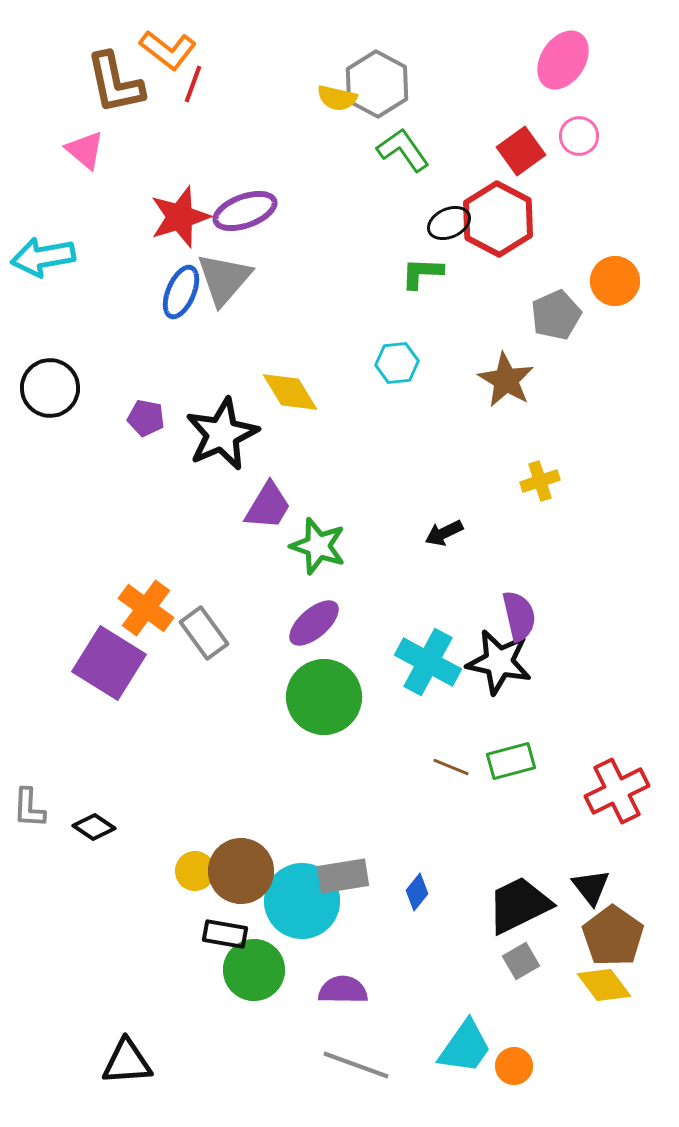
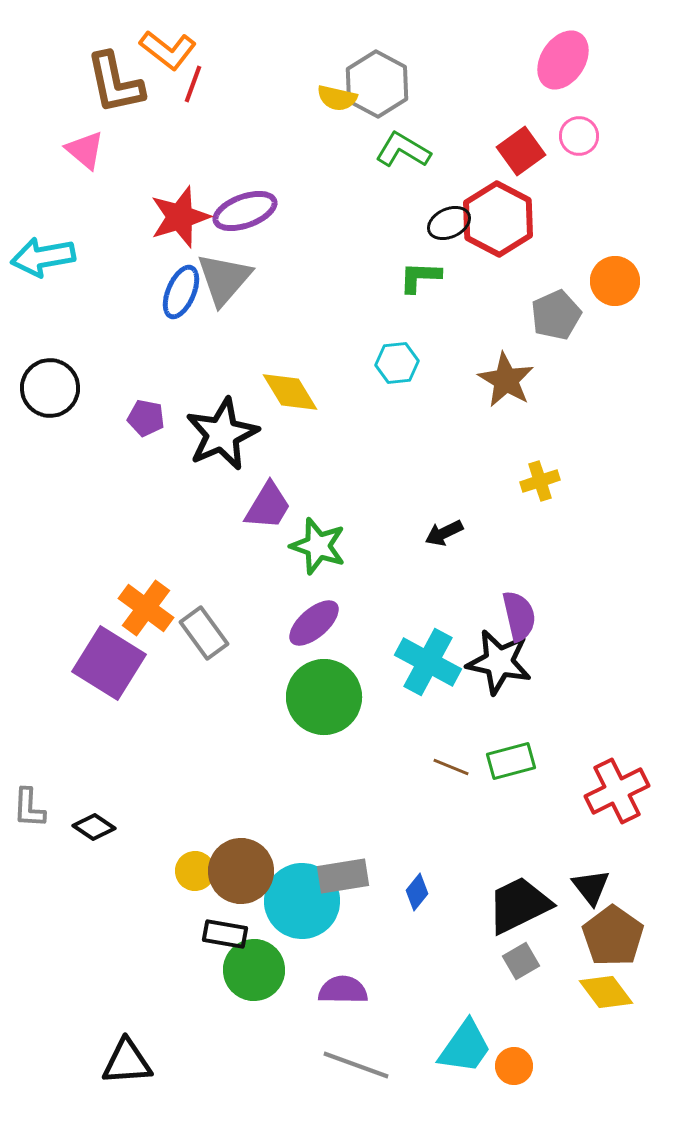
green L-shape at (403, 150): rotated 24 degrees counterclockwise
green L-shape at (422, 273): moved 2 px left, 4 px down
yellow diamond at (604, 985): moved 2 px right, 7 px down
